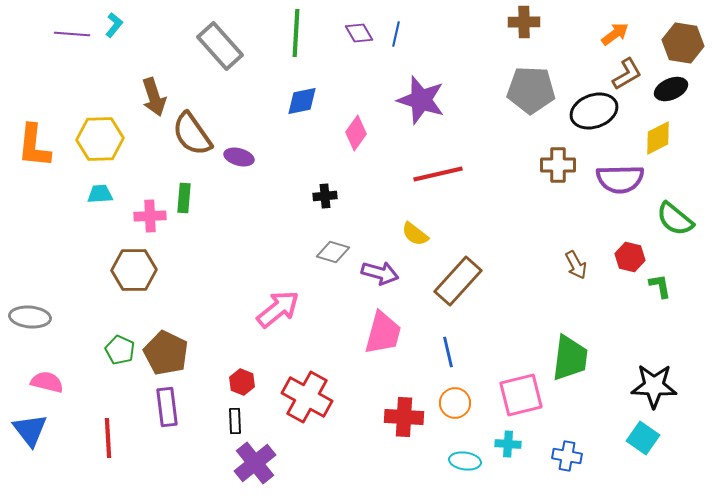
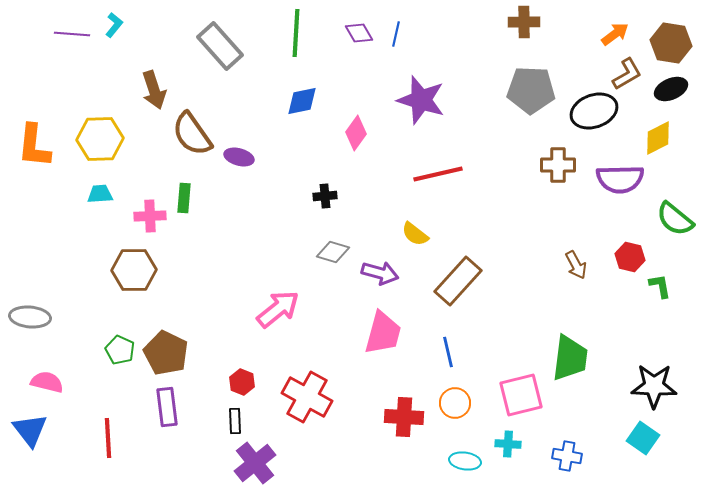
brown hexagon at (683, 43): moved 12 px left
brown arrow at (154, 97): moved 7 px up
